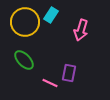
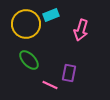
cyan rectangle: rotated 35 degrees clockwise
yellow circle: moved 1 px right, 2 px down
green ellipse: moved 5 px right
pink line: moved 2 px down
